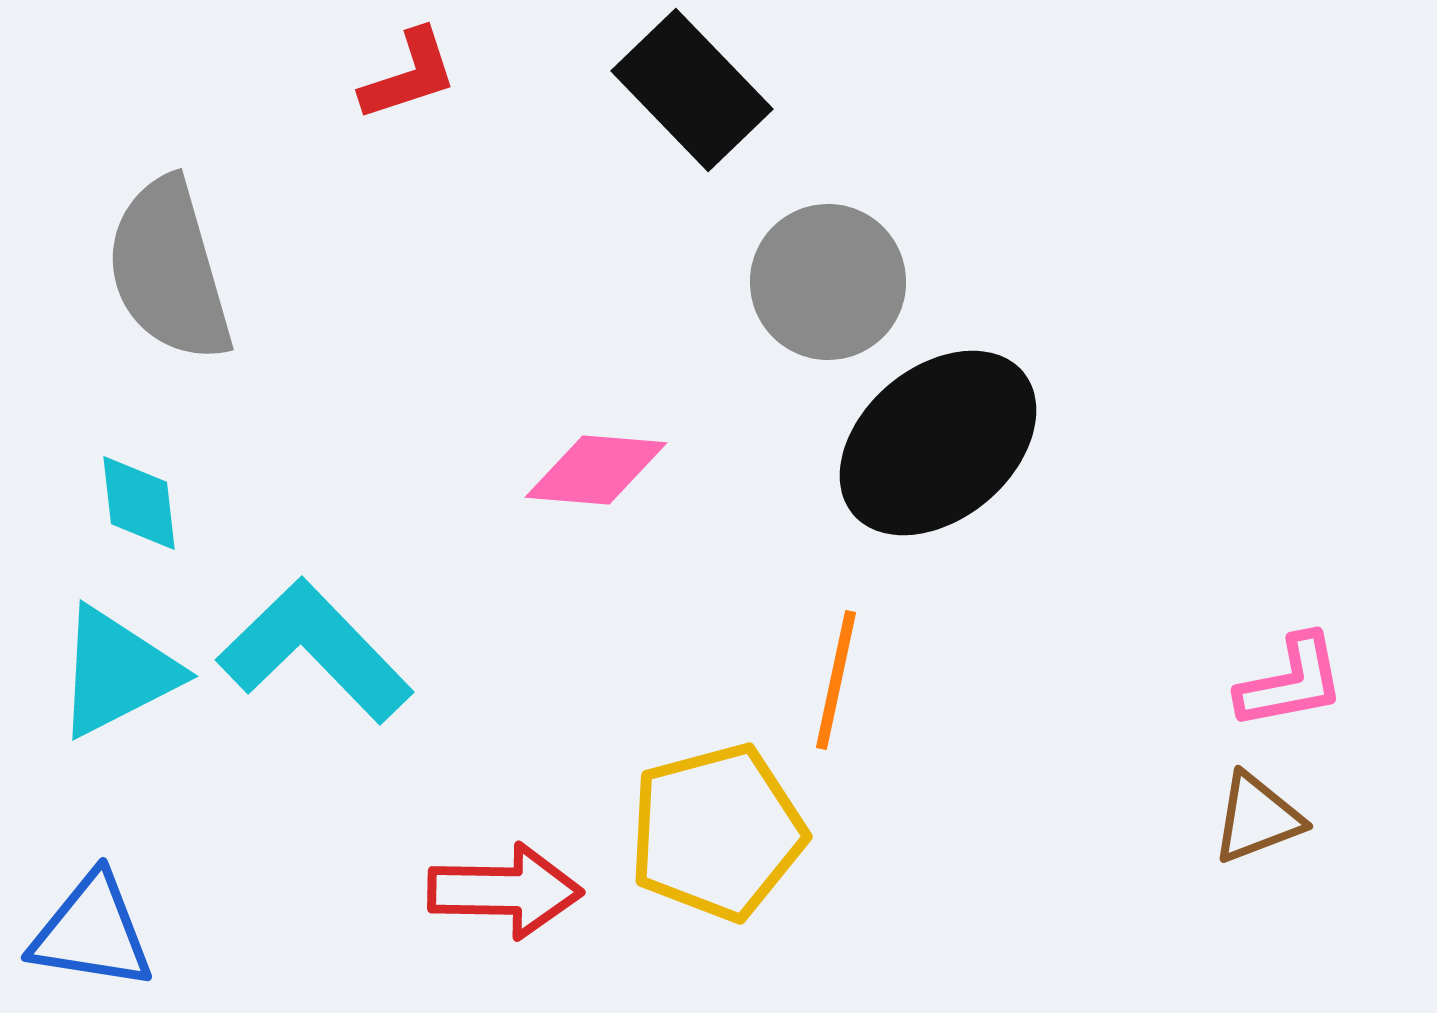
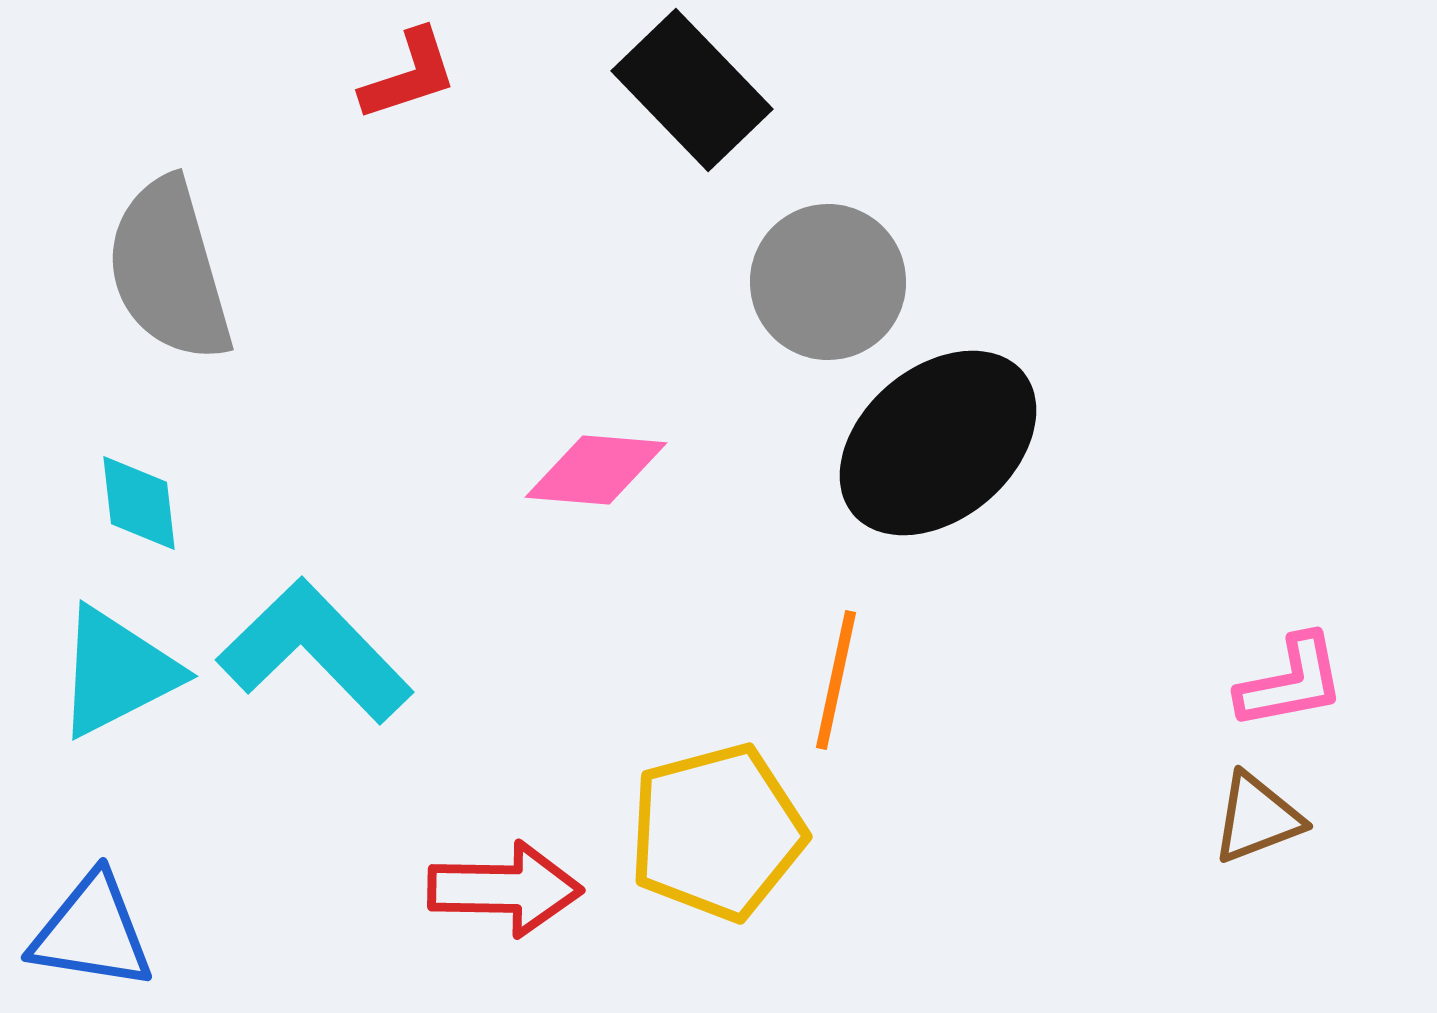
red arrow: moved 2 px up
